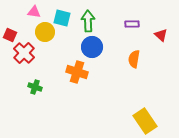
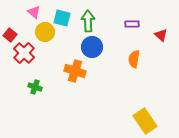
pink triangle: rotated 32 degrees clockwise
red square: rotated 16 degrees clockwise
orange cross: moved 2 px left, 1 px up
